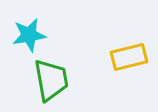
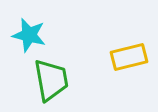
cyan star: rotated 24 degrees clockwise
